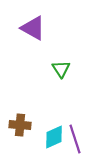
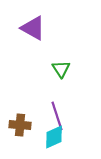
purple line: moved 18 px left, 23 px up
